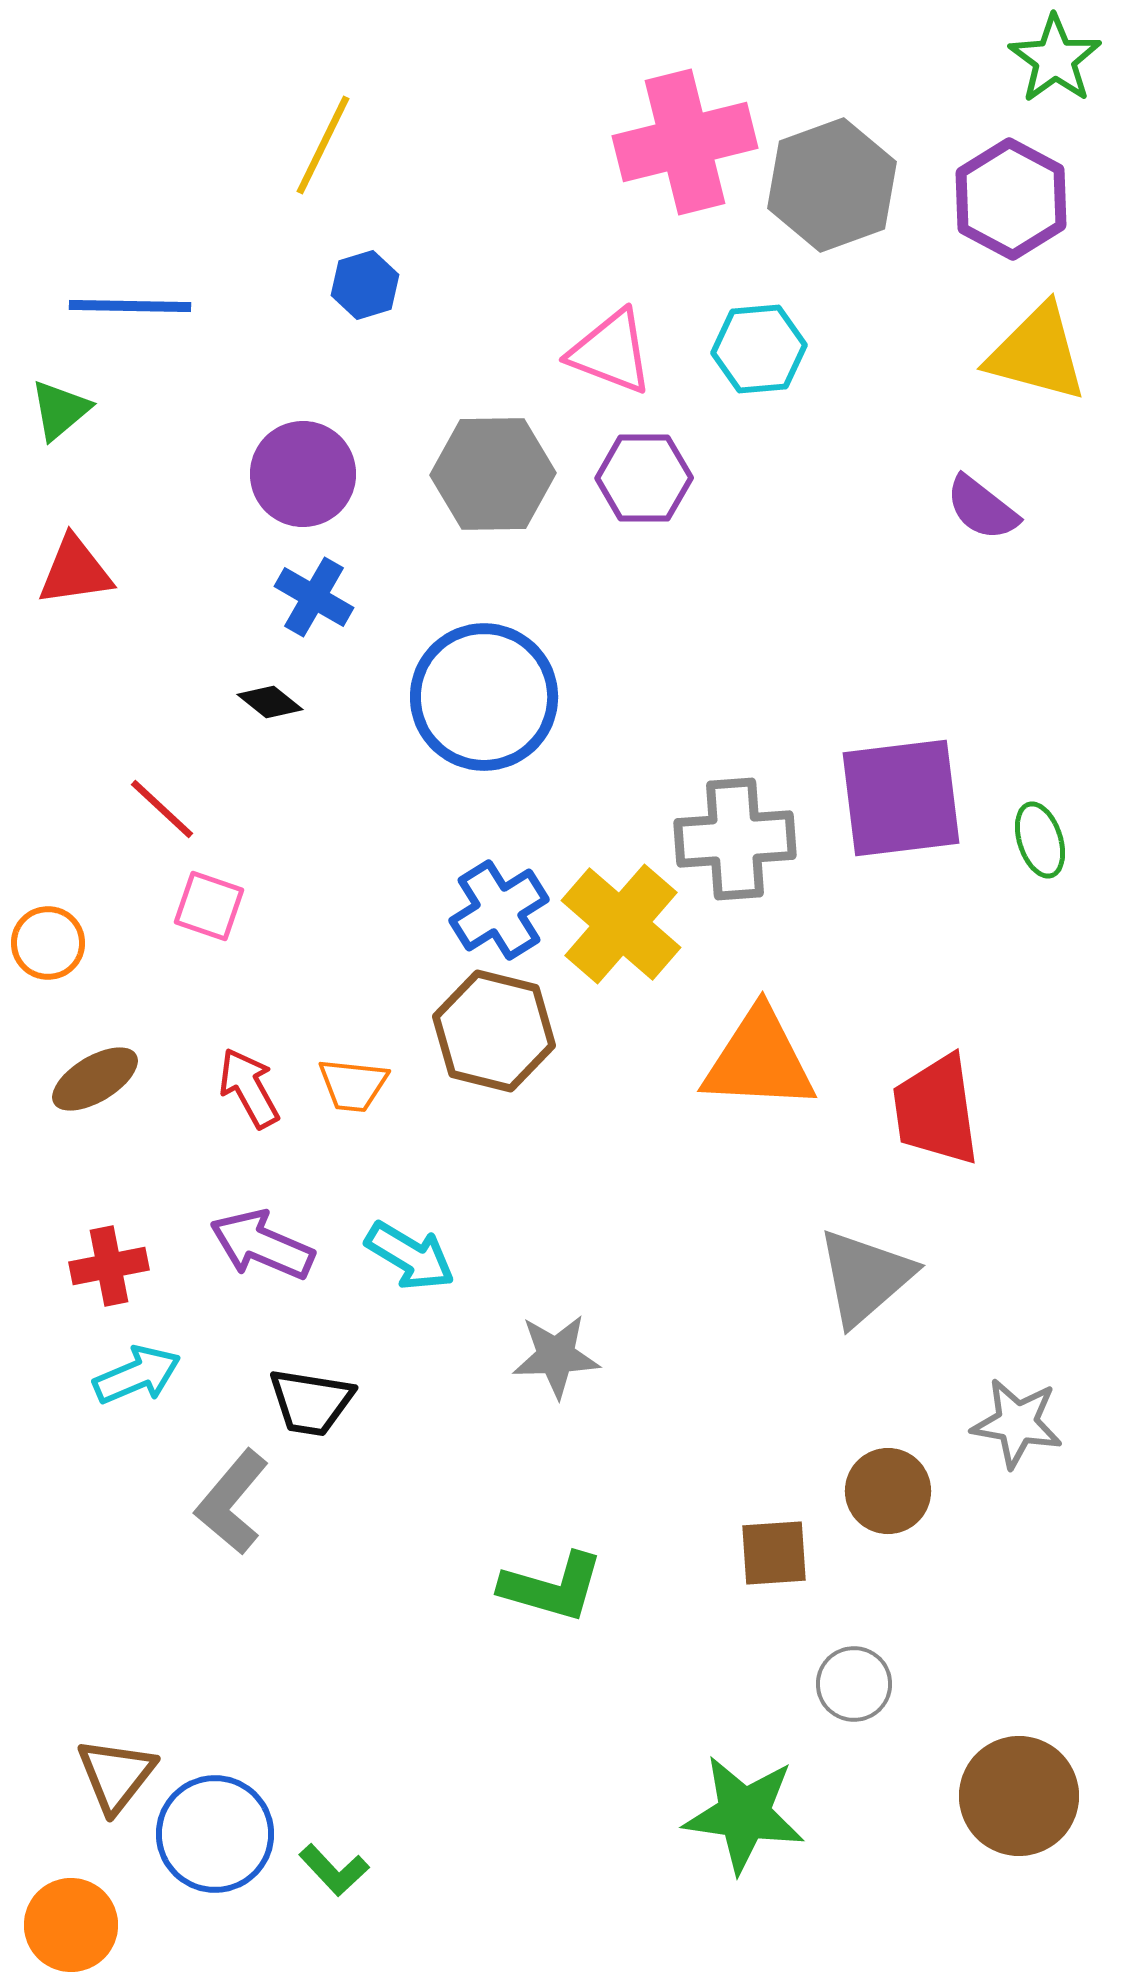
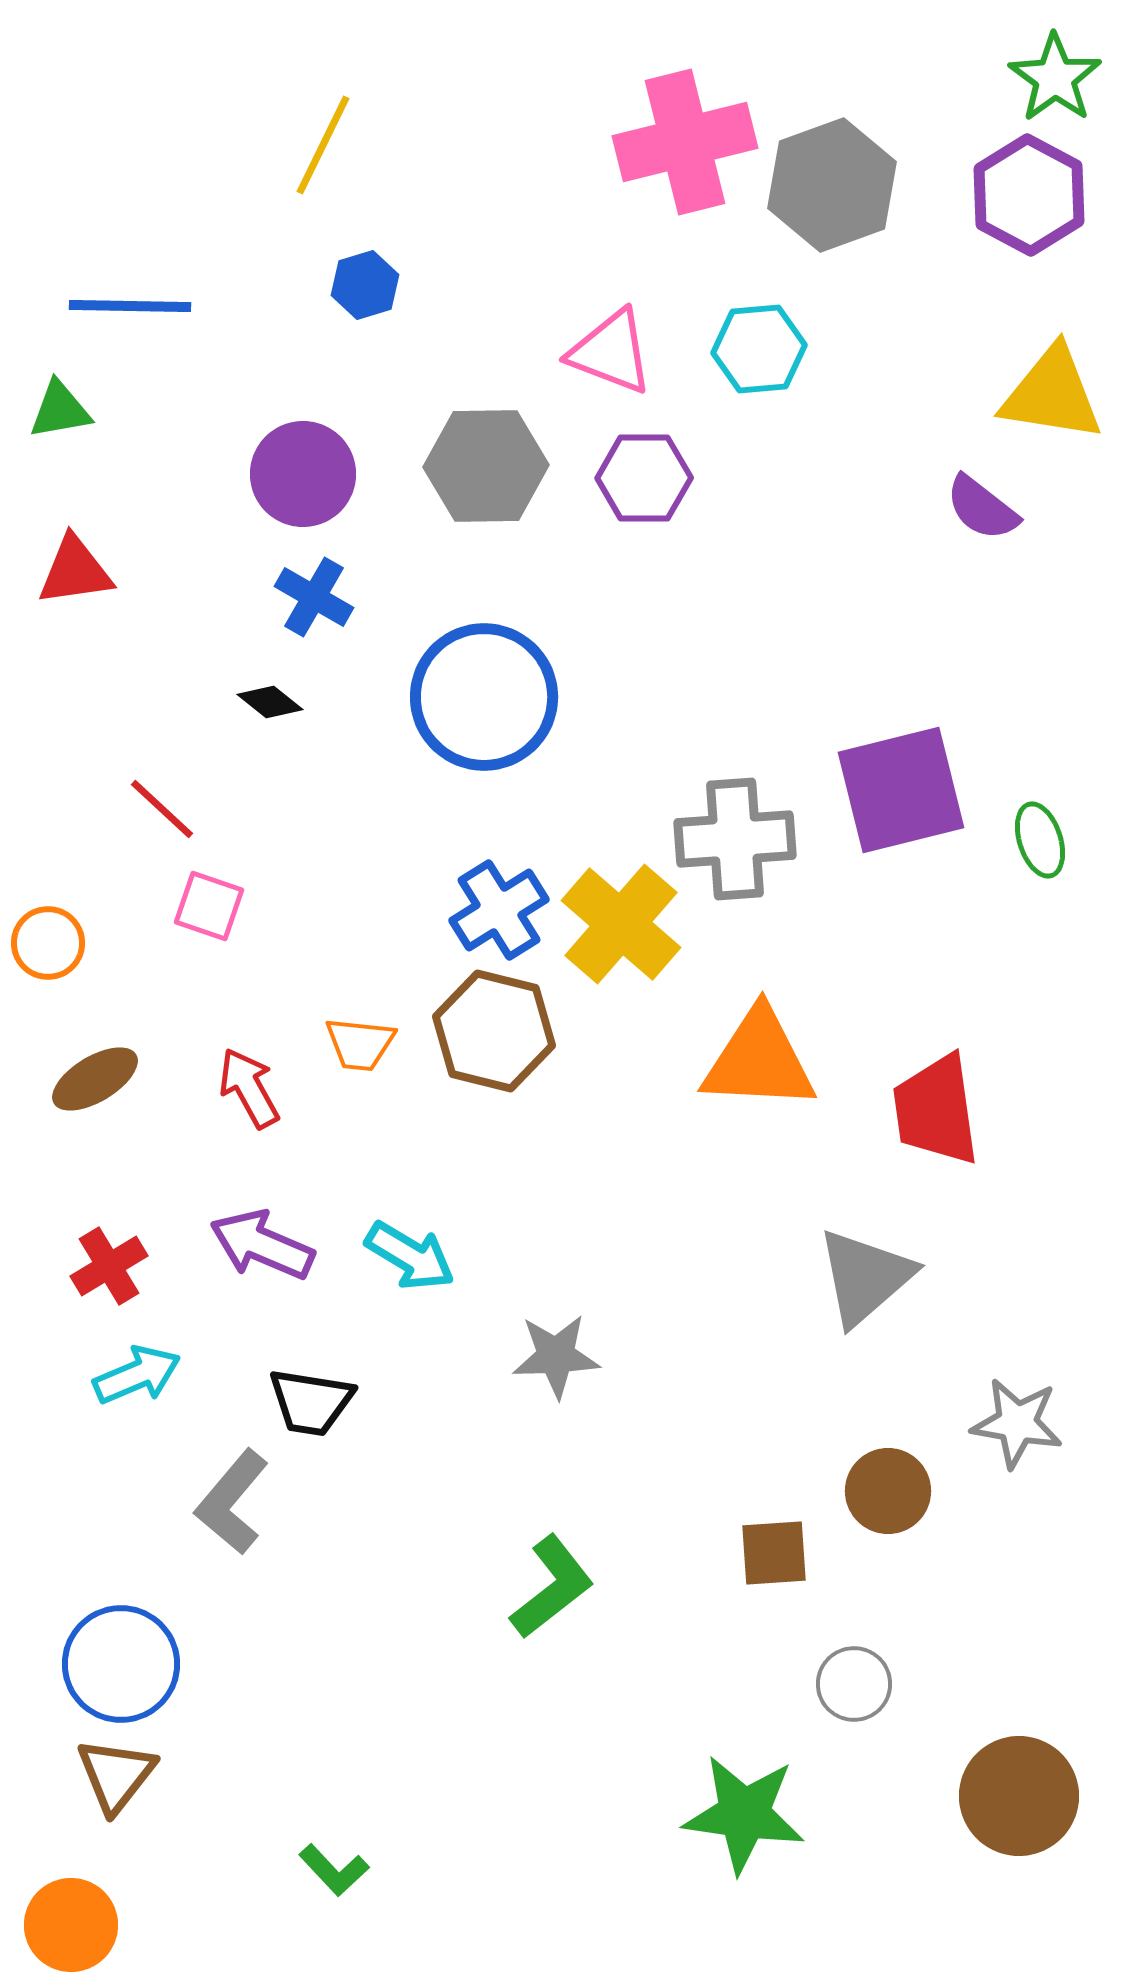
green star at (1055, 59): moved 19 px down
purple hexagon at (1011, 199): moved 18 px right, 4 px up
yellow triangle at (1037, 353): moved 15 px right, 41 px down; rotated 6 degrees counterclockwise
green triangle at (60, 410): rotated 30 degrees clockwise
gray hexagon at (493, 474): moved 7 px left, 8 px up
purple square at (901, 798): moved 8 px up; rotated 7 degrees counterclockwise
orange trapezoid at (353, 1085): moved 7 px right, 41 px up
red cross at (109, 1266): rotated 20 degrees counterclockwise
green L-shape at (552, 1587): rotated 54 degrees counterclockwise
blue circle at (215, 1834): moved 94 px left, 170 px up
